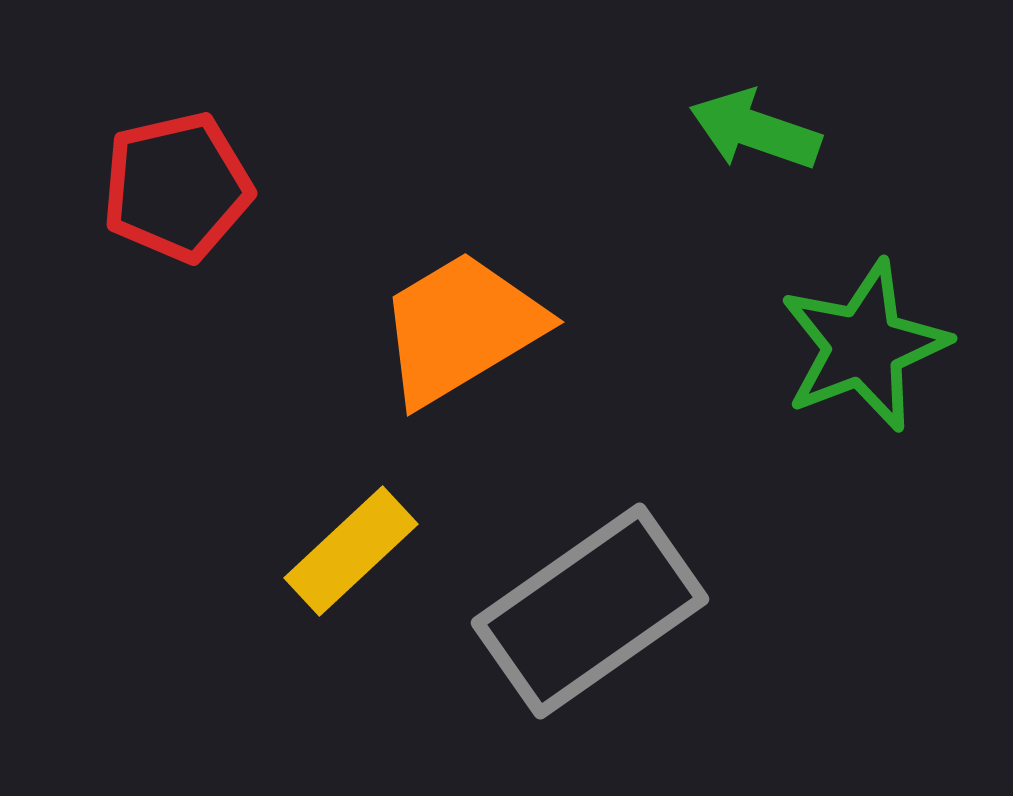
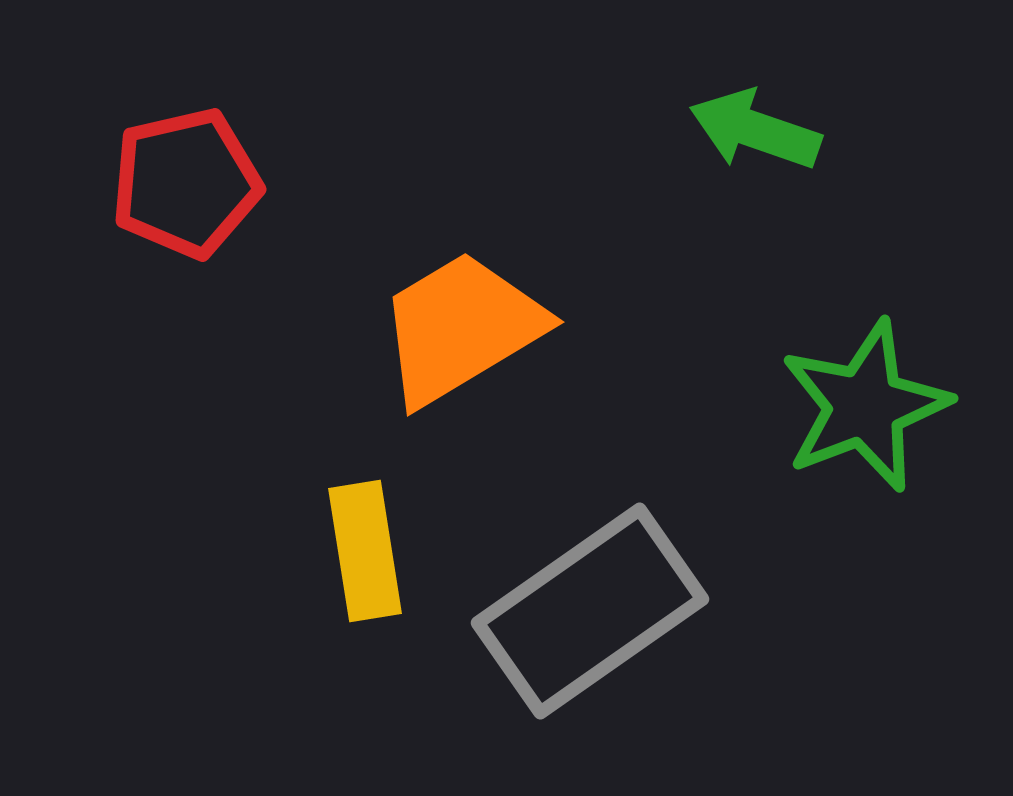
red pentagon: moved 9 px right, 4 px up
green star: moved 1 px right, 60 px down
yellow rectangle: moved 14 px right; rotated 56 degrees counterclockwise
